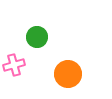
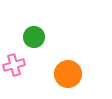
green circle: moved 3 px left
